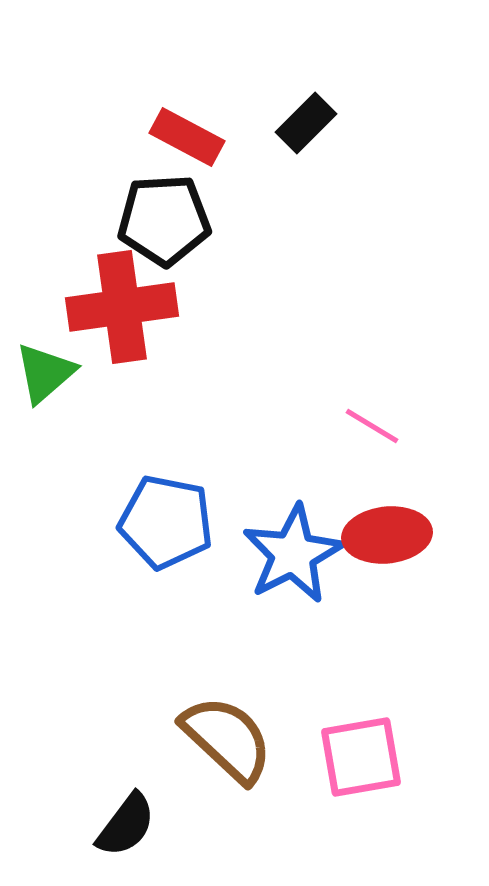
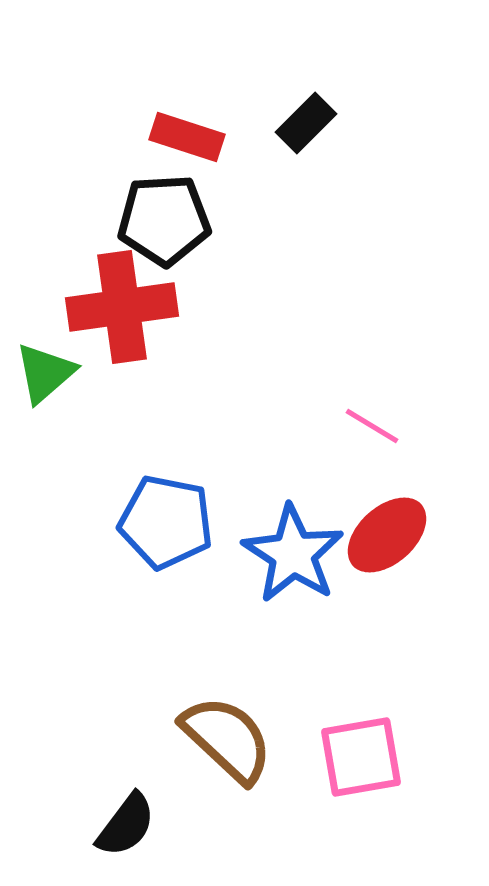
red rectangle: rotated 10 degrees counterclockwise
red ellipse: rotated 36 degrees counterclockwise
blue star: rotated 12 degrees counterclockwise
